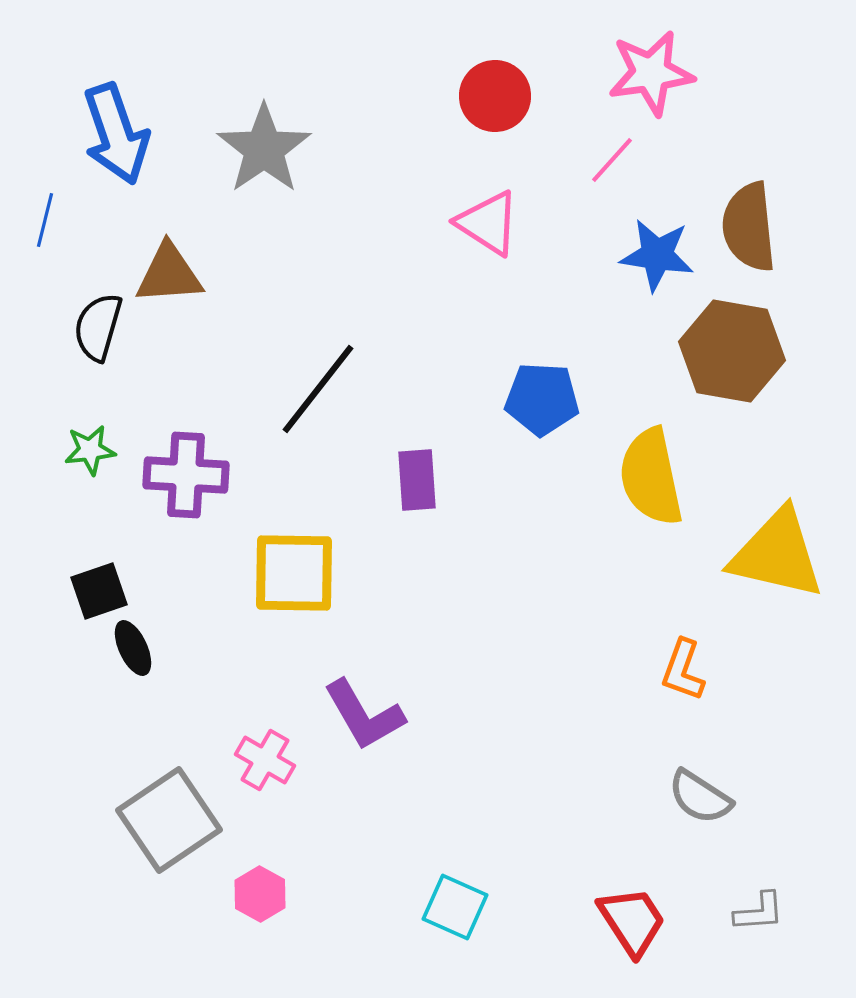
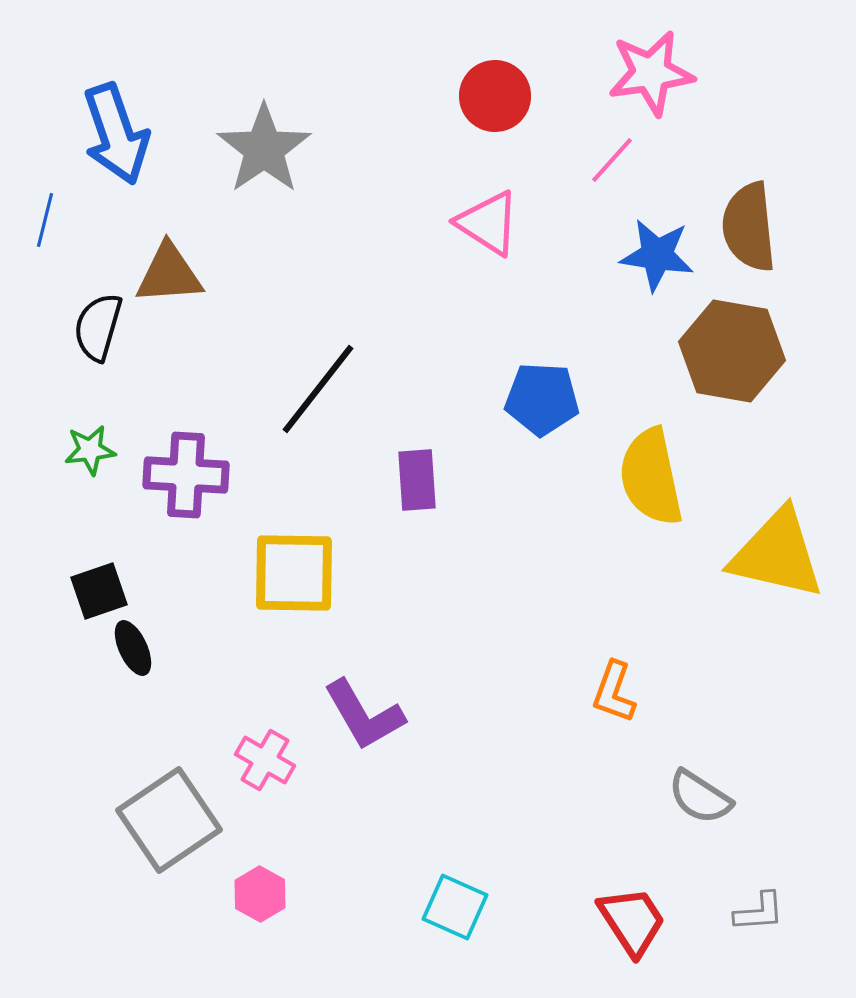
orange L-shape: moved 69 px left, 22 px down
